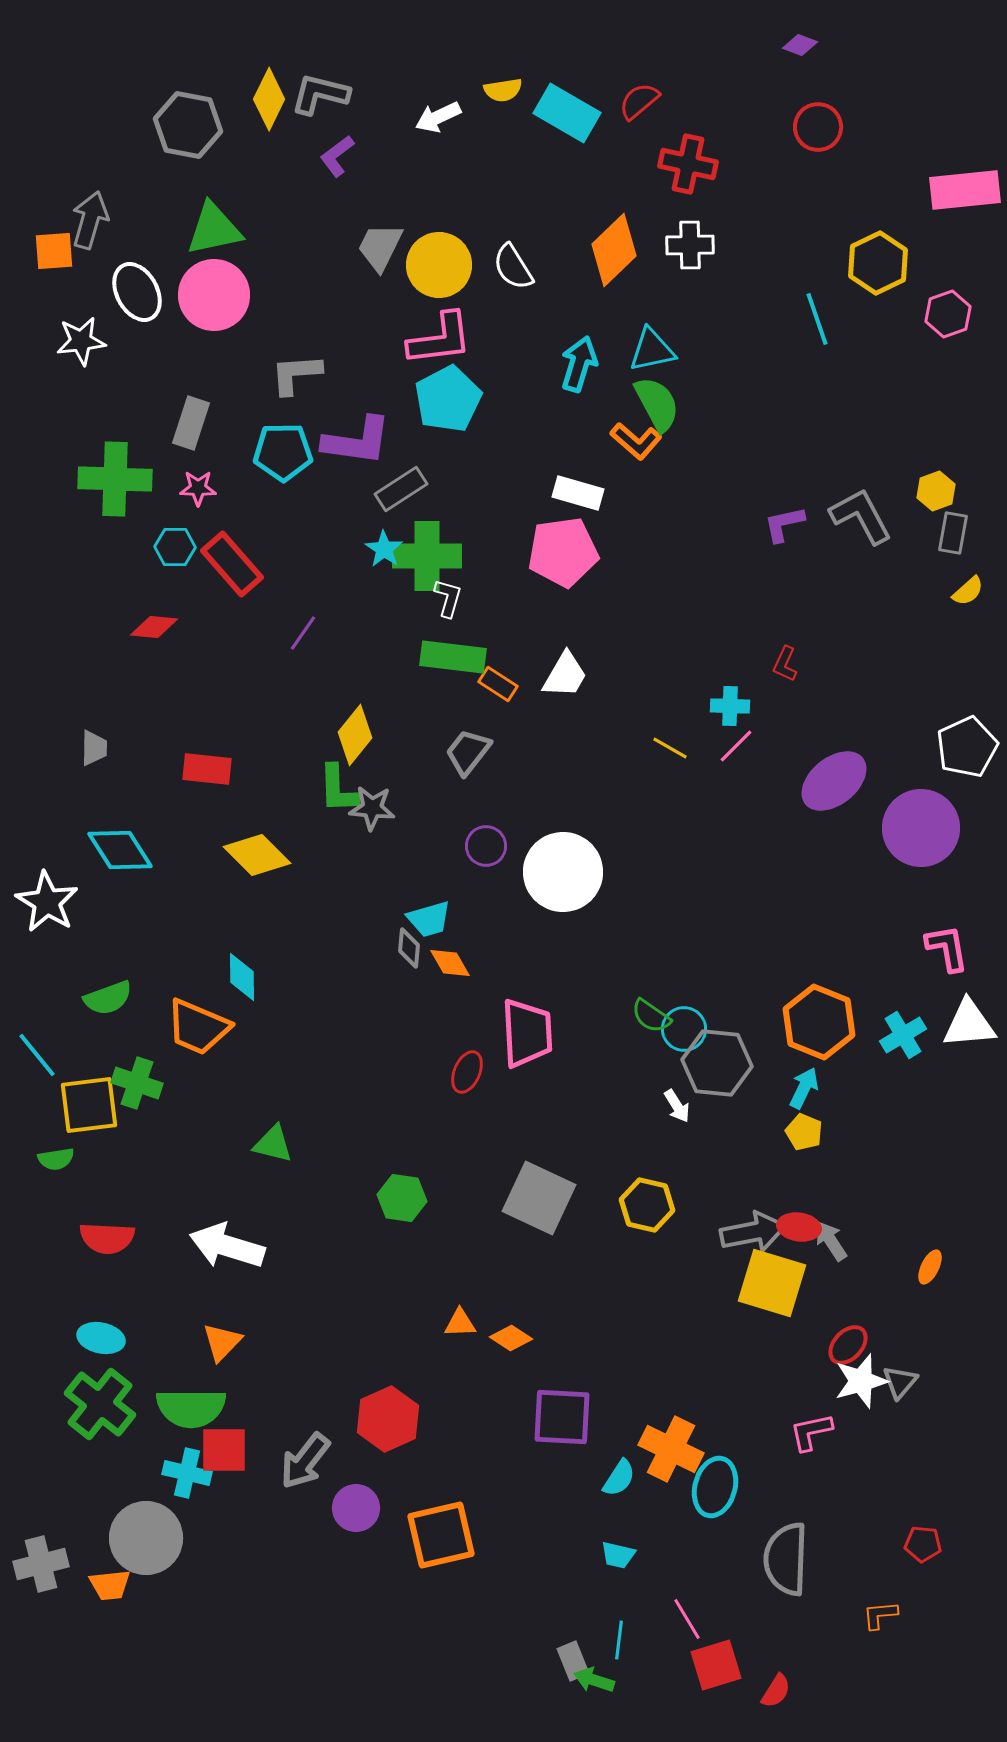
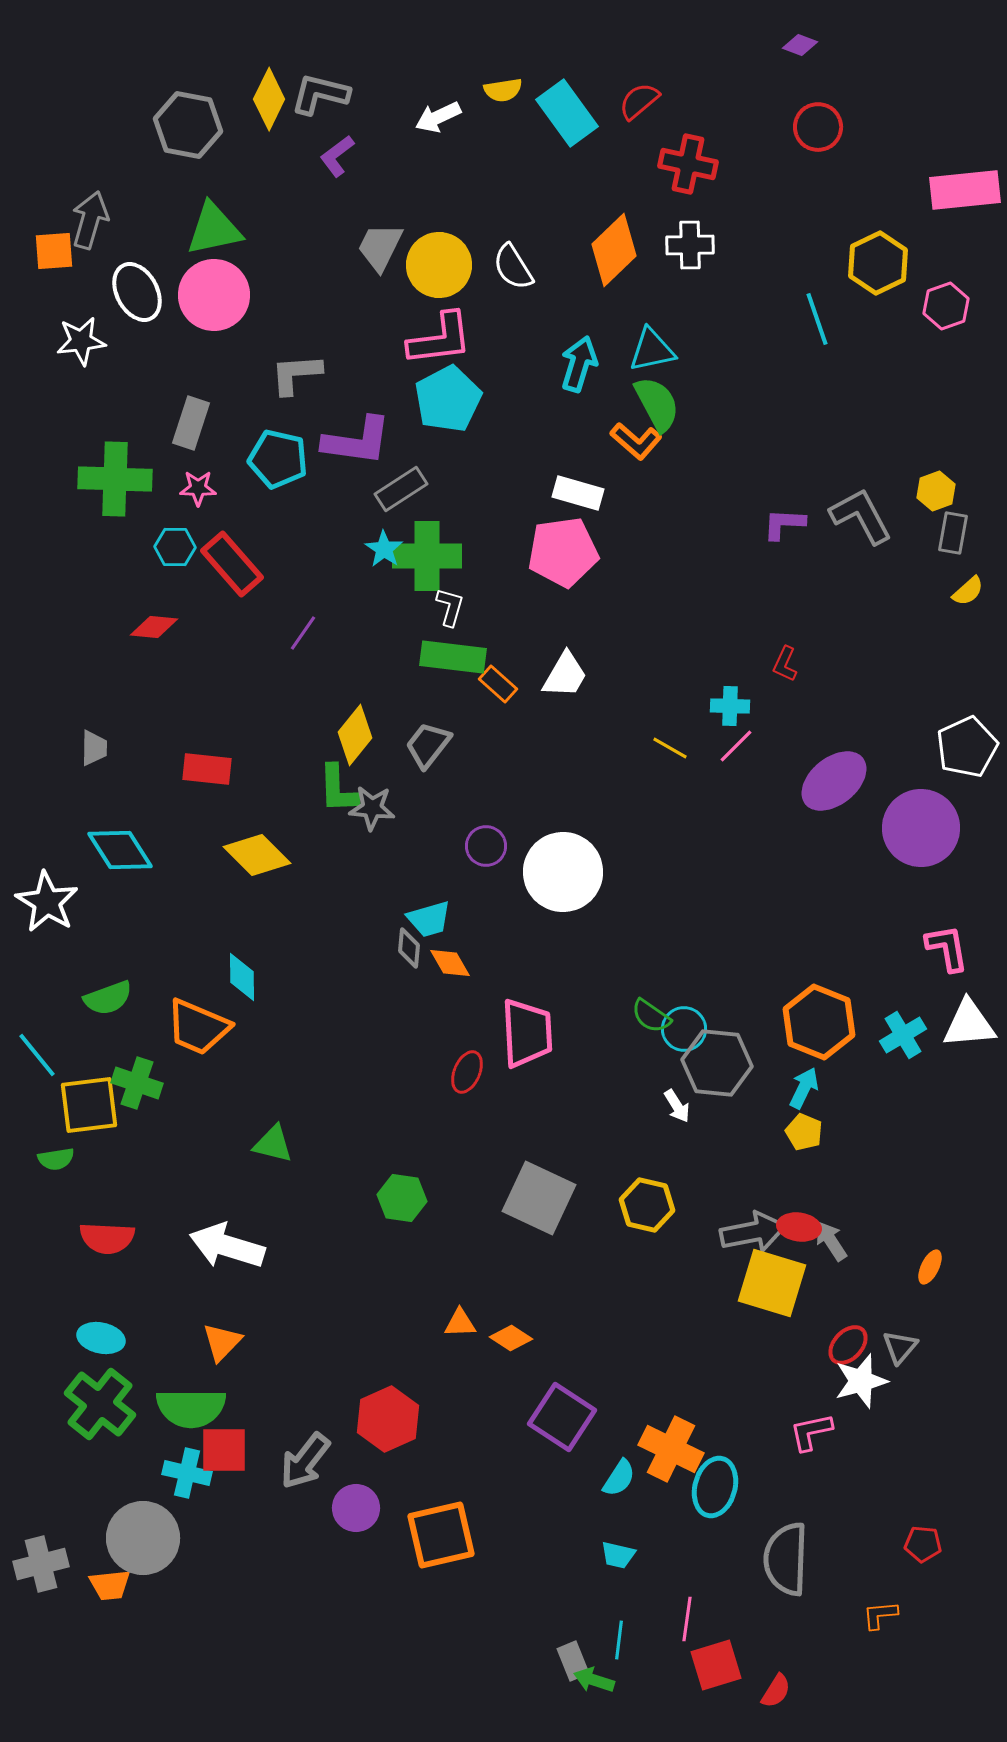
cyan rectangle at (567, 113): rotated 24 degrees clockwise
pink hexagon at (948, 314): moved 2 px left, 8 px up
cyan pentagon at (283, 452): moved 5 px left, 7 px down; rotated 14 degrees clockwise
purple L-shape at (784, 524): rotated 15 degrees clockwise
white L-shape at (448, 598): moved 2 px right, 9 px down
orange rectangle at (498, 684): rotated 9 degrees clockwise
gray trapezoid at (468, 752): moved 40 px left, 7 px up
gray triangle at (900, 1382): moved 35 px up
purple square at (562, 1417): rotated 30 degrees clockwise
gray circle at (146, 1538): moved 3 px left
pink line at (687, 1619): rotated 39 degrees clockwise
